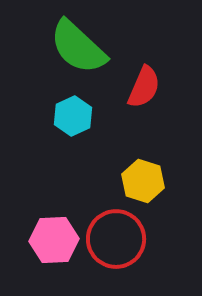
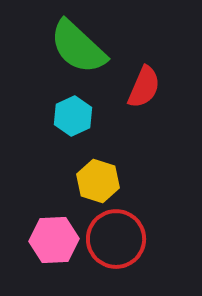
yellow hexagon: moved 45 px left
